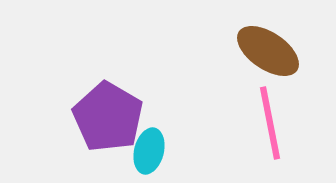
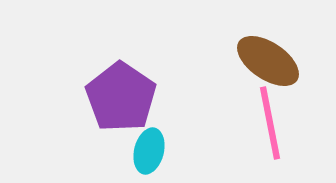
brown ellipse: moved 10 px down
purple pentagon: moved 13 px right, 20 px up; rotated 4 degrees clockwise
